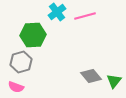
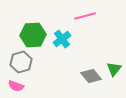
cyan cross: moved 5 px right, 27 px down
green triangle: moved 12 px up
pink semicircle: moved 1 px up
